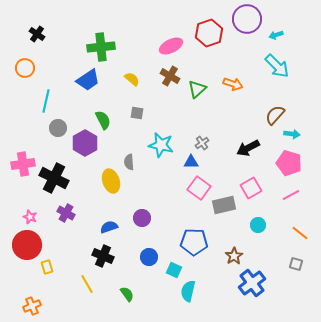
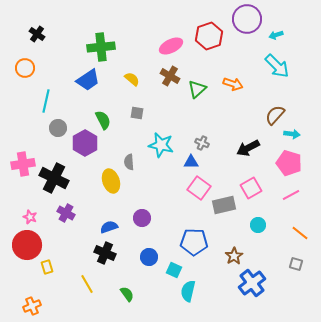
red hexagon at (209, 33): moved 3 px down
gray cross at (202, 143): rotated 32 degrees counterclockwise
black cross at (103, 256): moved 2 px right, 3 px up
